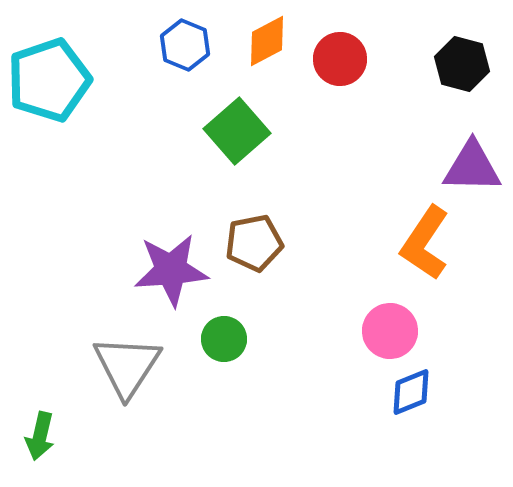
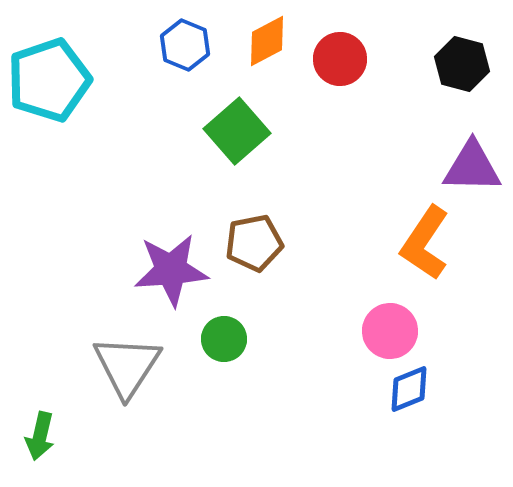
blue diamond: moved 2 px left, 3 px up
